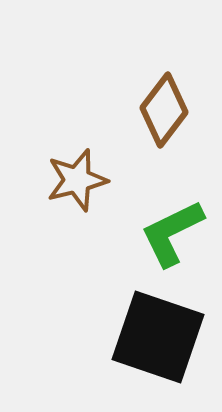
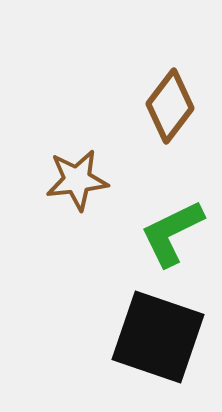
brown diamond: moved 6 px right, 4 px up
brown star: rotated 8 degrees clockwise
